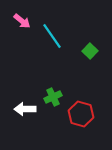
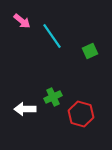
green square: rotated 21 degrees clockwise
